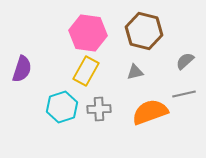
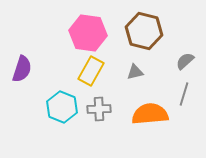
yellow rectangle: moved 5 px right
gray line: rotated 60 degrees counterclockwise
cyan hexagon: rotated 20 degrees counterclockwise
orange semicircle: moved 2 px down; rotated 15 degrees clockwise
